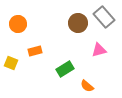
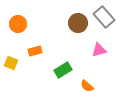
green rectangle: moved 2 px left, 1 px down
